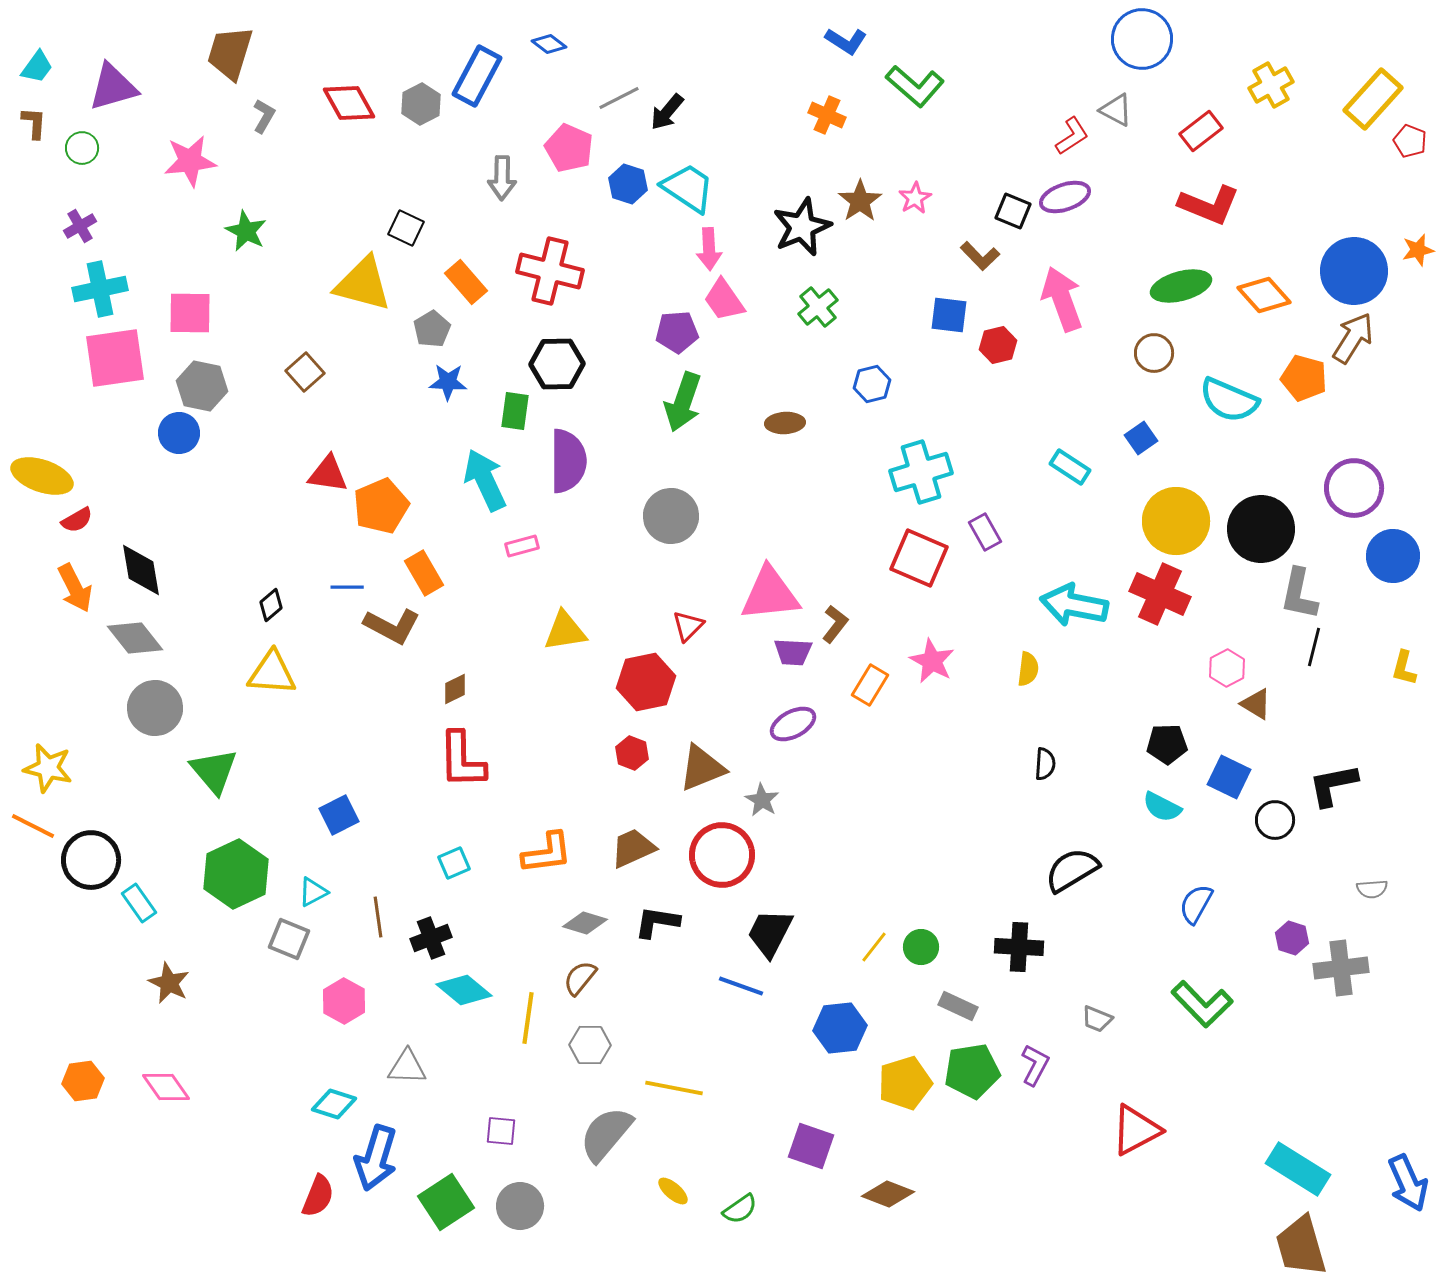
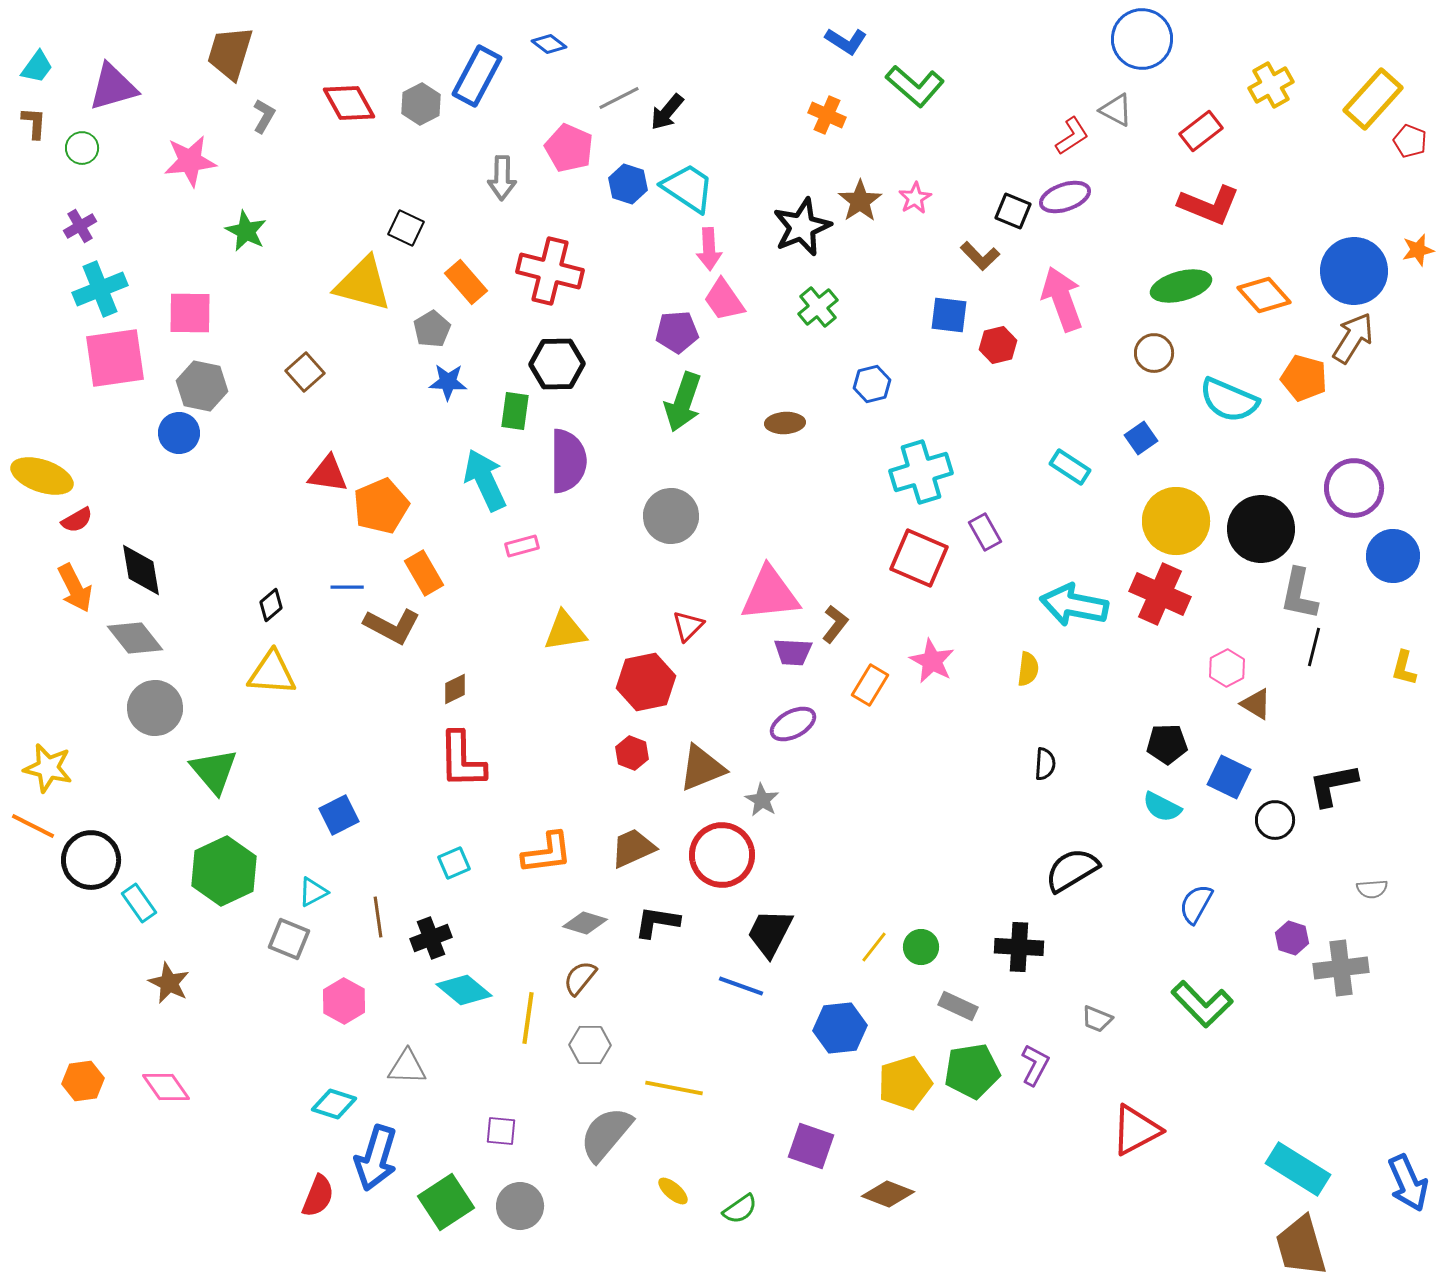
cyan cross at (100, 289): rotated 10 degrees counterclockwise
green hexagon at (236, 874): moved 12 px left, 3 px up
